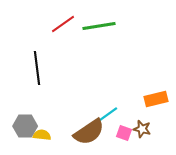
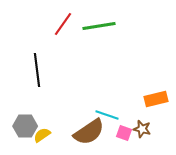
red line: rotated 20 degrees counterclockwise
black line: moved 2 px down
cyan line: rotated 55 degrees clockwise
yellow semicircle: rotated 42 degrees counterclockwise
